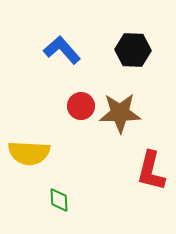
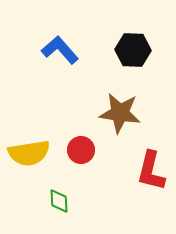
blue L-shape: moved 2 px left
red circle: moved 44 px down
brown star: rotated 9 degrees clockwise
yellow semicircle: rotated 12 degrees counterclockwise
green diamond: moved 1 px down
